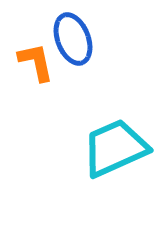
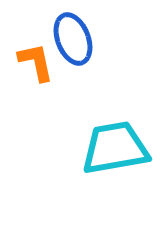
cyan trapezoid: rotated 14 degrees clockwise
